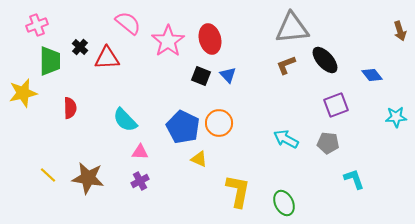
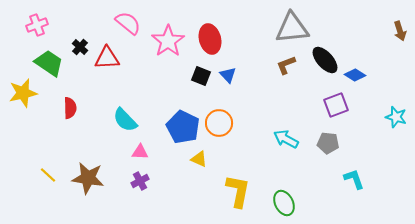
green trapezoid: moved 1 px left, 2 px down; rotated 56 degrees counterclockwise
blue diamond: moved 17 px left; rotated 20 degrees counterclockwise
cyan star: rotated 20 degrees clockwise
